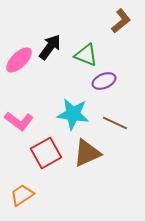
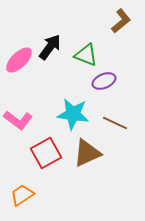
pink L-shape: moved 1 px left, 1 px up
